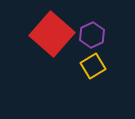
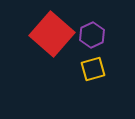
yellow square: moved 3 px down; rotated 15 degrees clockwise
